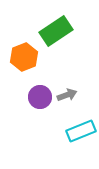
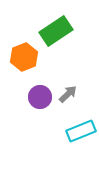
gray arrow: moved 1 px right, 1 px up; rotated 24 degrees counterclockwise
